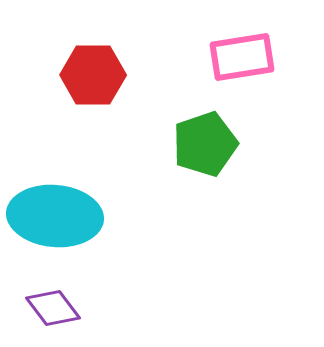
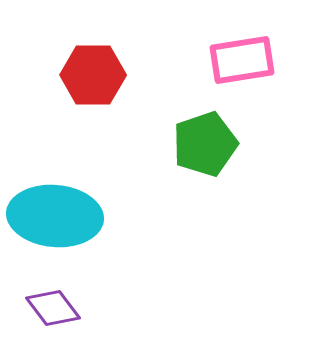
pink rectangle: moved 3 px down
